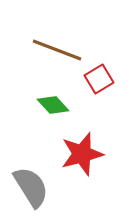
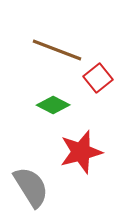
red square: moved 1 px left, 1 px up; rotated 8 degrees counterclockwise
green diamond: rotated 20 degrees counterclockwise
red star: moved 1 px left, 2 px up
